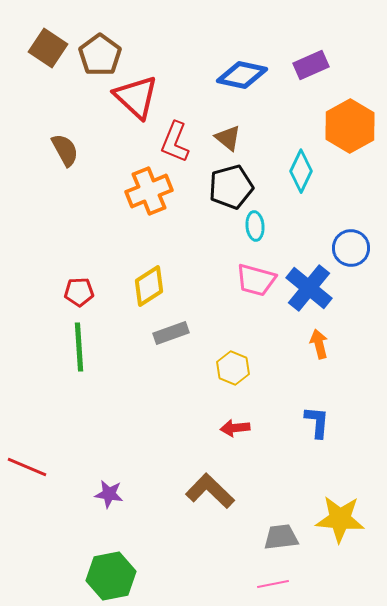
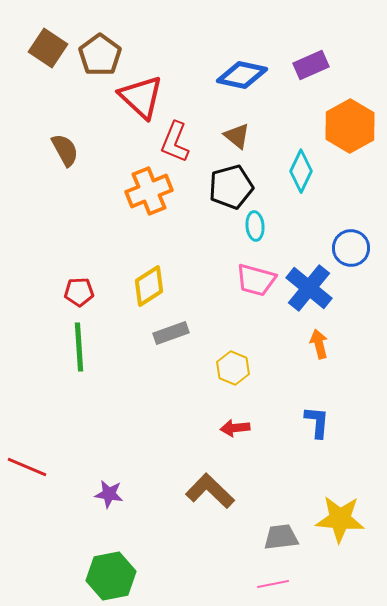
red triangle: moved 5 px right
brown triangle: moved 9 px right, 2 px up
